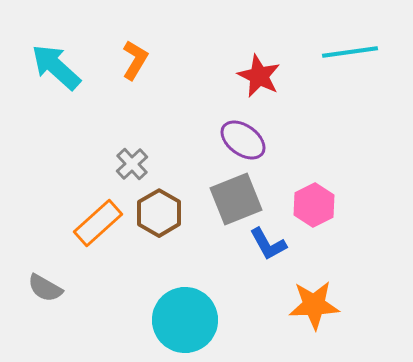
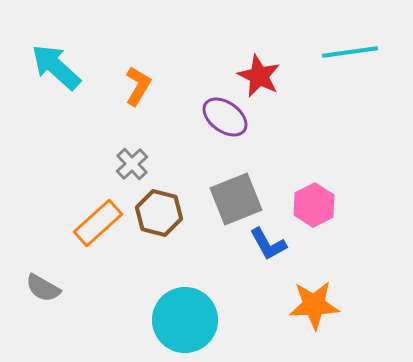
orange L-shape: moved 3 px right, 26 px down
purple ellipse: moved 18 px left, 23 px up
brown hexagon: rotated 15 degrees counterclockwise
gray semicircle: moved 2 px left
